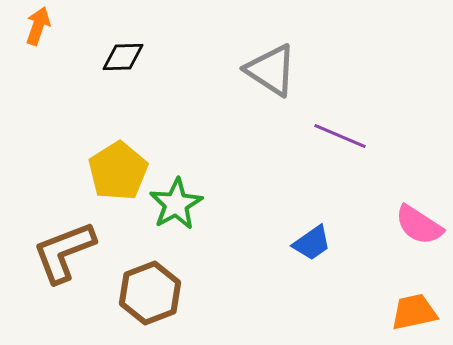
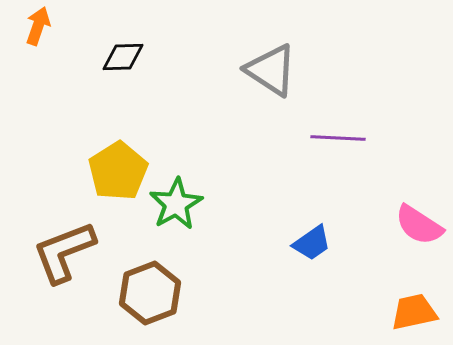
purple line: moved 2 px left, 2 px down; rotated 20 degrees counterclockwise
